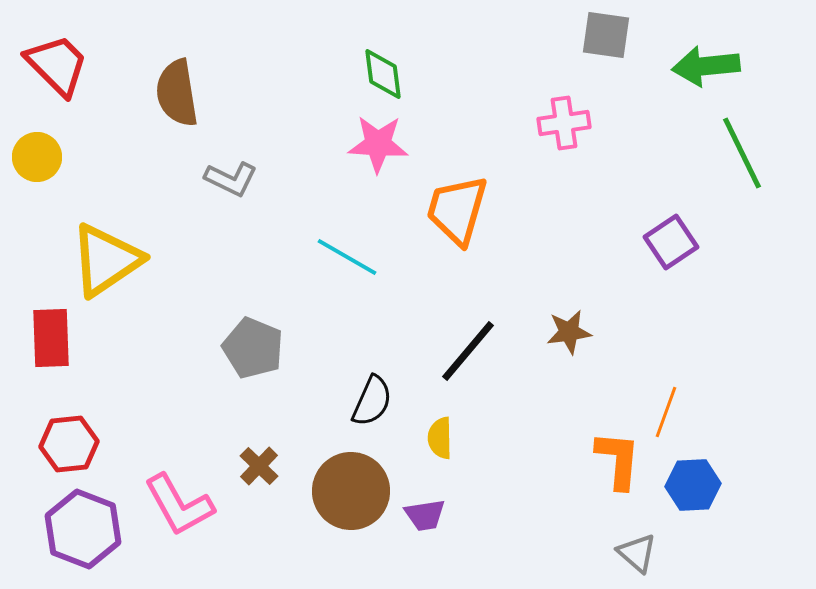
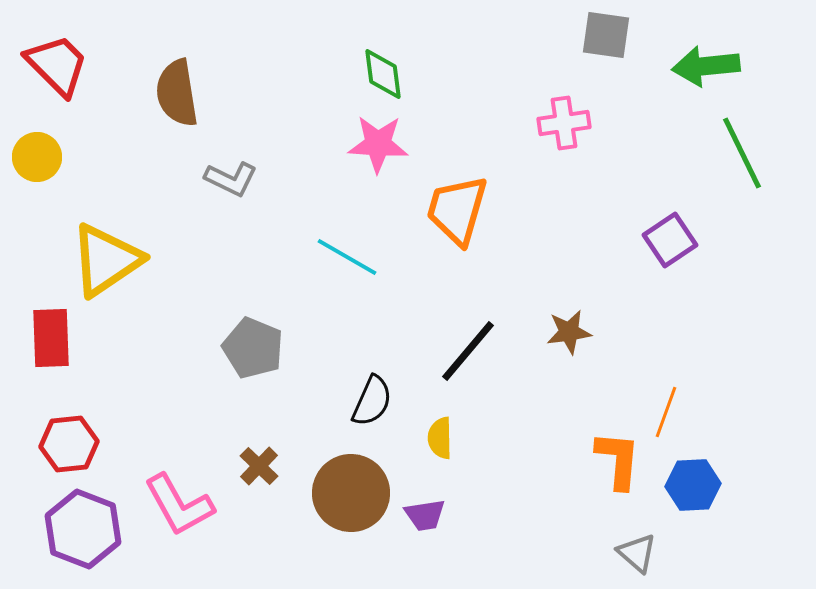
purple square: moved 1 px left, 2 px up
brown circle: moved 2 px down
